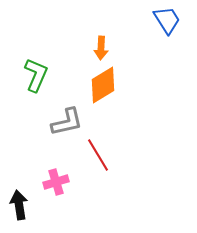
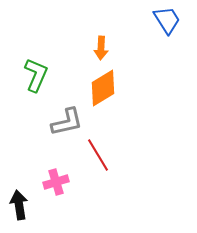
orange diamond: moved 3 px down
